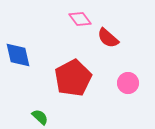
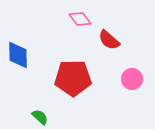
red semicircle: moved 1 px right, 2 px down
blue diamond: rotated 12 degrees clockwise
red pentagon: rotated 27 degrees clockwise
pink circle: moved 4 px right, 4 px up
